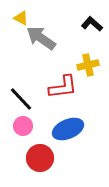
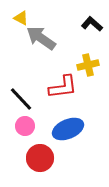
pink circle: moved 2 px right
